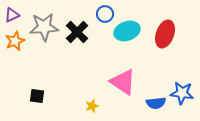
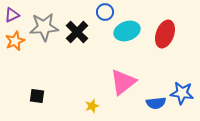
blue circle: moved 2 px up
pink triangle: rotated 48 degrees clockwise
